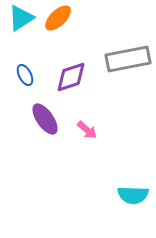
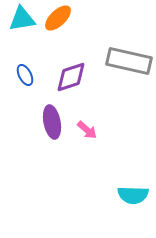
cyan triangle: moved 1 px right, 1 px down; rotated 24 degrees clockwise
gray rectangle: moved 1 px right, 2 px down; rotated 24 degrees clockwise
purple ellipse: moved 7 px right, 3 px down; rotated 24 degrees clockwise
